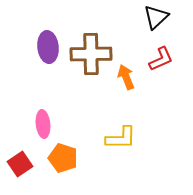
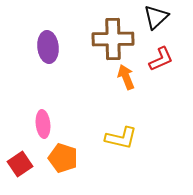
brown cross: moved 22 px right, 15 px up
yellow L-shape: rotated 12 degrees clockwise
